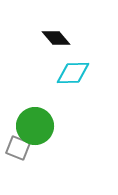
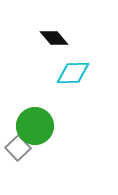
black diamond: moved 2 px left
gray square: rotated 25 degrees clockwise
